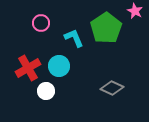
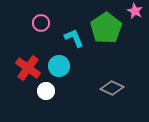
red cross: rotated 25 degrees counterclockwise
